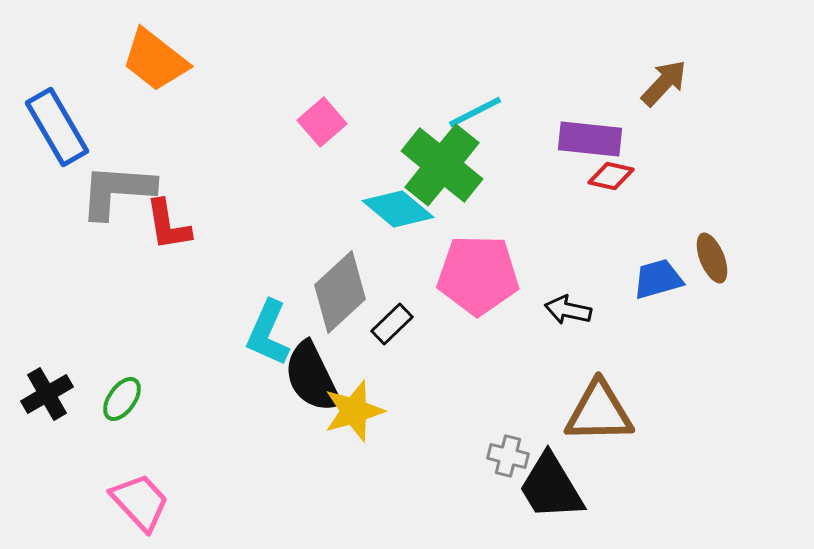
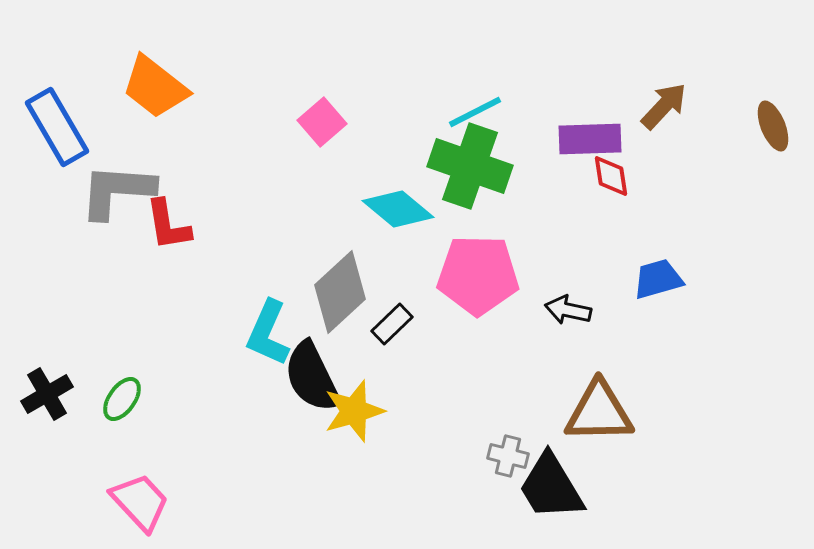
orange trapezoid: moved 27 px down
brown arrow: moved 23 px down
purple rectangle: rotated 8 degrees counterclockwise
green cross: moved 28 px right, 1 px down; rotated 20 degrees counterclockwise
red diamond: rotated 69 degrees clockwise
brown ellipse: moved 61 px right, 132 px up
